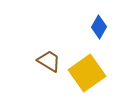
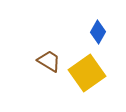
blue diamond: moved 1 px left, 5 px down
